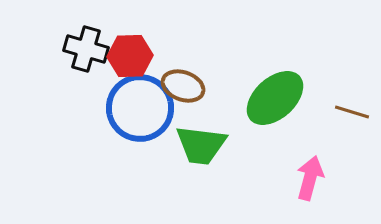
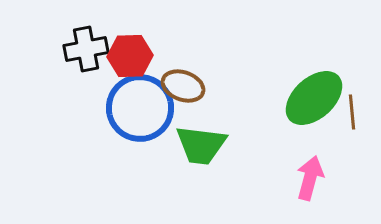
black cross: rotated 27 degrees counterclockwise
green ellipse: moved 39 px right
brown line: rotated 68 degrees clockwise
